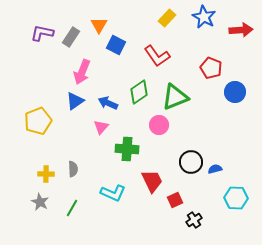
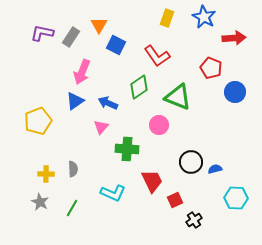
yellow rectangle: rotated 24 degrees counterclockwise
red arrow: moved 7 px left, 8 px down
green diamond: moved 5 px up
green triangle: moved 3 px right; rotated 44 degrees clockwise
